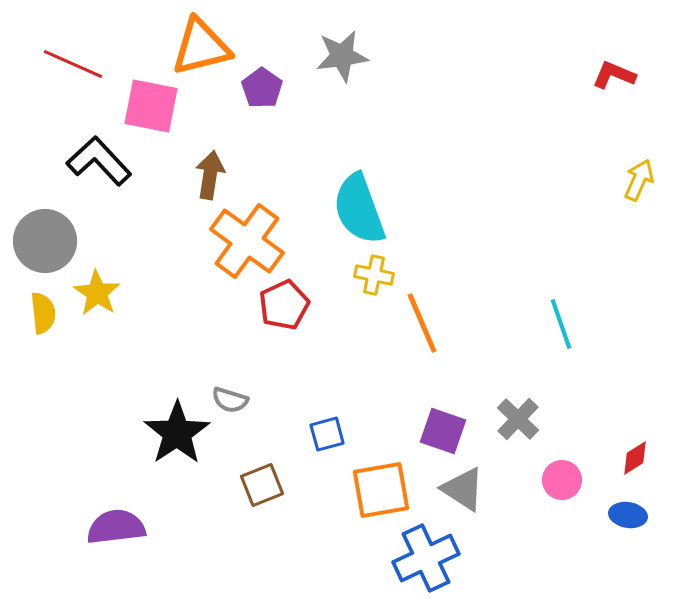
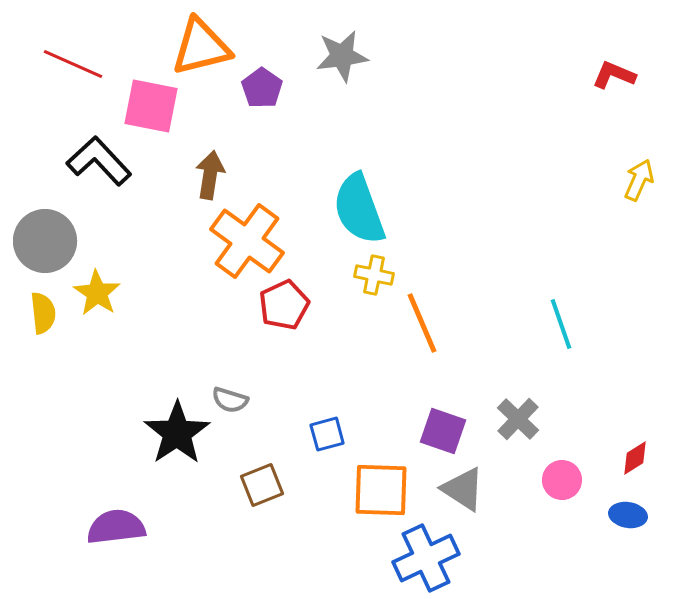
orange square: rotated 12 degrees clockwise
